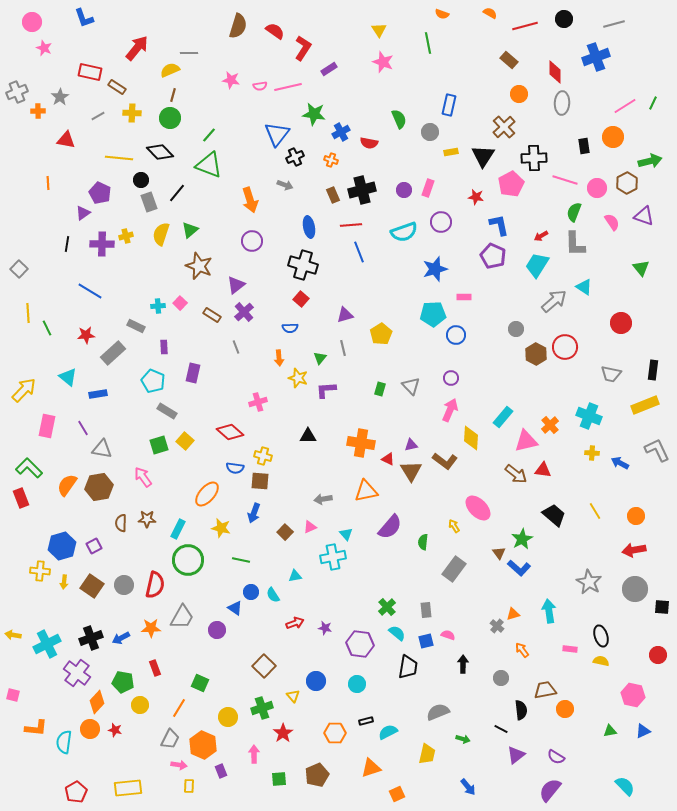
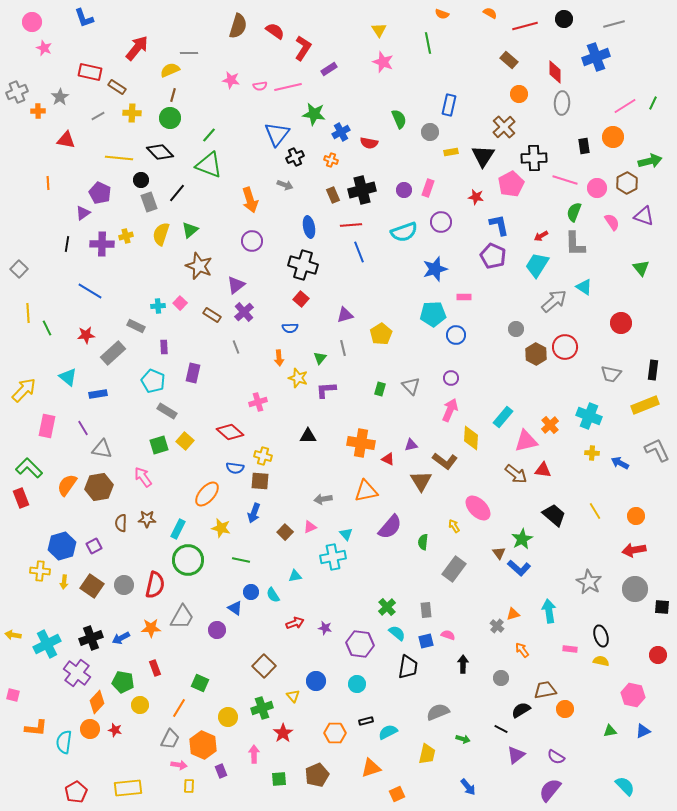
brown triangle at (411, 471): moved 10 px right, 10 px down
black semicircle at (521, 710): rotated 114 degrees counterclockwise
